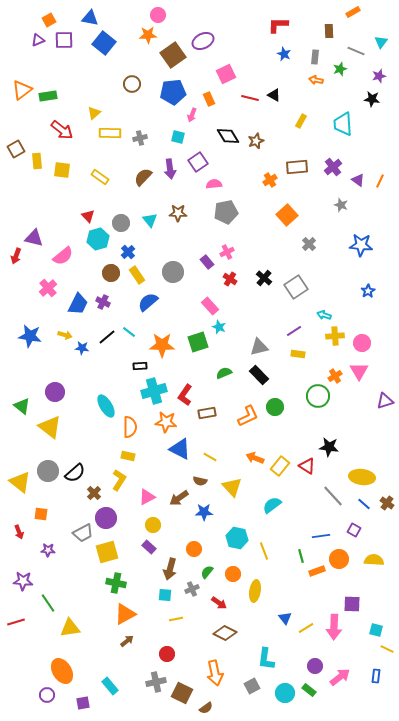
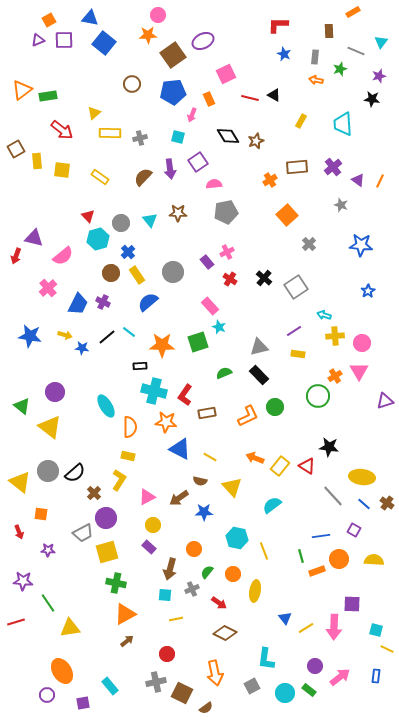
cyan cross at (154, 391): rotated 30 degrees clockwise
